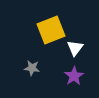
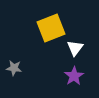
yellow square: moved 2 px up
gray star: moved 18 px left
